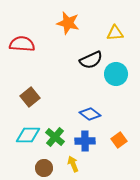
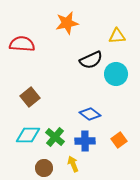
orange star: moved 1 px left; rotated 25 degrees counterclockwise
yellow triangle: moved 2 px right, 3 px down
